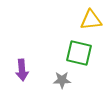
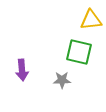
green square: moved 1 px up
